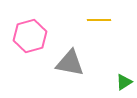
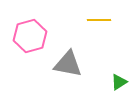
gray triangle: moved 2 px left, 1 px down
green triangle: moved 5 px left
